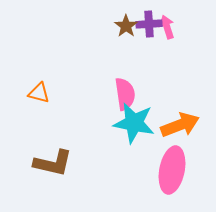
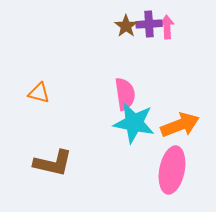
pink arrow: rotated 15 degrees clockwise
